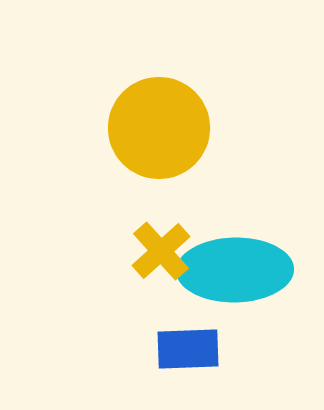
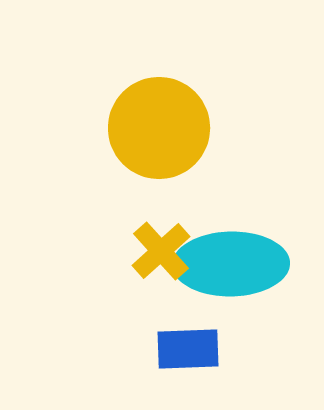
cyan ellipse: moved 4 px left, 6 px up
